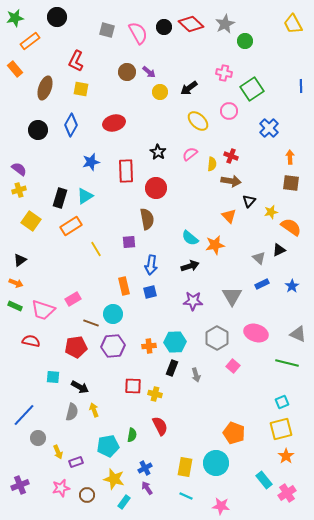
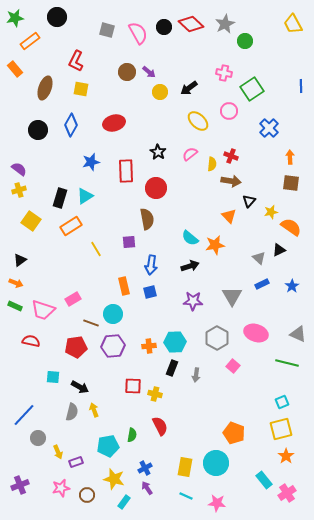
gray arrow at (196, 375): rotated 24 degrees clockwise
pink star at (221, 506): moved 4 px left, 3 px up
